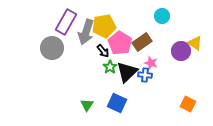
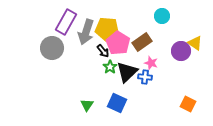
yellow pentagon: moved 3 px right, 3 px down; rotated 15 degrees clockwise
pink pentagon: moved 2 px left
blue cross: moved 2 px down
